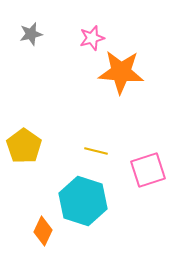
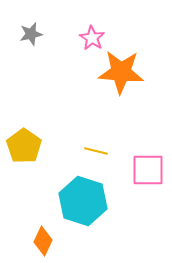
pink star: rotated 25 degrees counterclockwise
pink square: rotated 18 degrees clockwise
orange diamond: moved 10 px down
